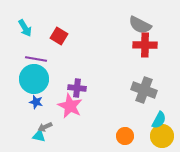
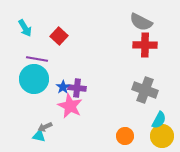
gray semicircle: moved 1 px right, 3 px up
red square: rotated 12 degrees clockwise
purple line: moved 1 px right
gray cross: moved 1 px right
blue star: moved 27 px right, 15 px up; rotated 24 degrees clockwise
